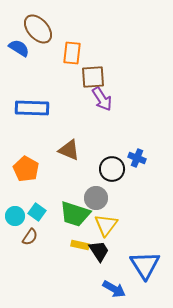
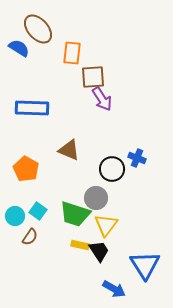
cyan square: moved 1 px right, 1 px up
